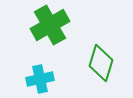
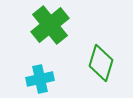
green cross: rotated 9 degrees counterclockwise
